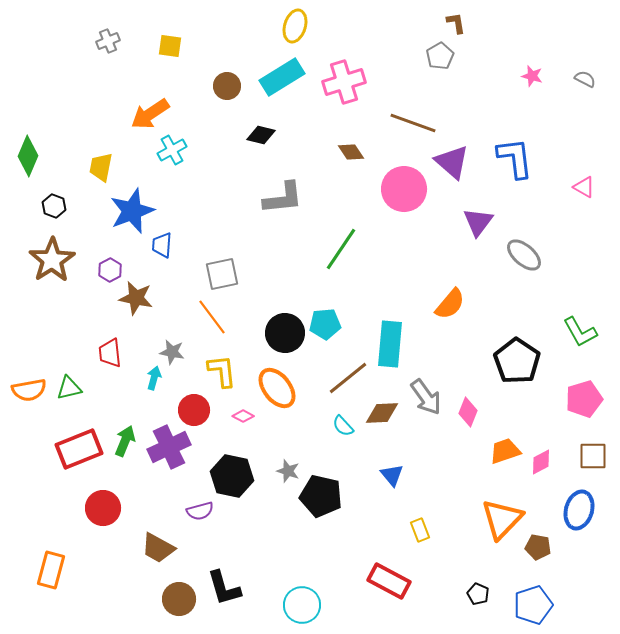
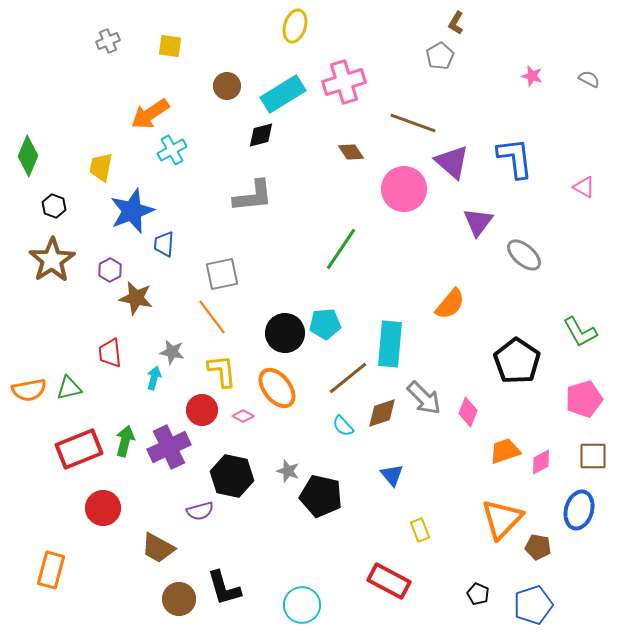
brown L-shape at (456, 23): rotated 140 degrees counterclockwise
cyan rectangle at (282, 77): moved 1 px right, 17 px down
gray semicircle at (585, 79): moved 4 px right
black diamond at (261, 135): rotated 28 degrees counterclockwise
gray L-shape at (283, 198): moved 30 px left, 2 px up
blue trapezoid at (162, 245): moved 2 px right, 1 px up
gray arrow at (426, 397): moved 2 px left, 1 px down; rotated 9 degrees counterclockwise
red circle at (194, 410): moved 8 px right
brown diamond at (382, 413): rotated 16 degrees counterclockwise
green arrow at (125, 441): rotated 8 degrees counterclockwise
